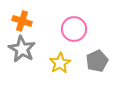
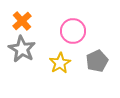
orange cross: rotated 30 degrees clockwise
pink circle: moved 1 px left, 2 px down
